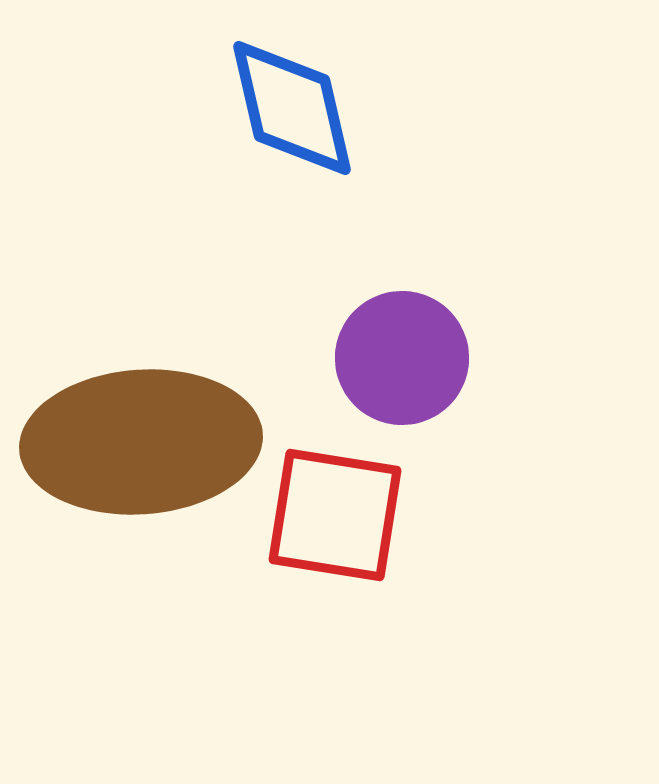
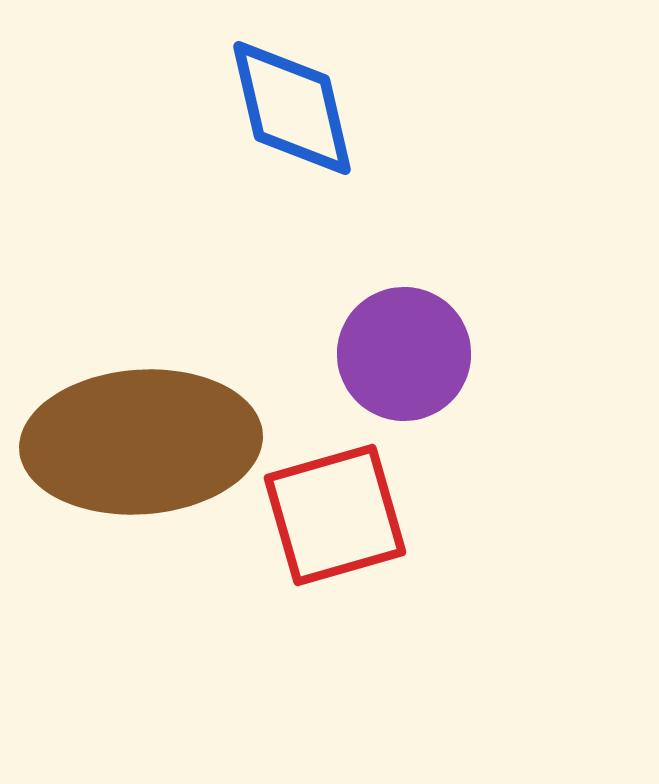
purple circle: moved 2 px right, 4 px up
red square: rotated 25 degrees counterclockwise
